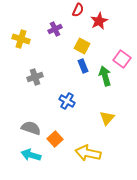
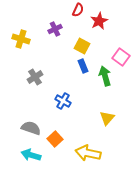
pink square: moved 1 px left, 2 px up
gray cross: rotated 14 degrees counterclockwise
blue cross: moved 4 px left
